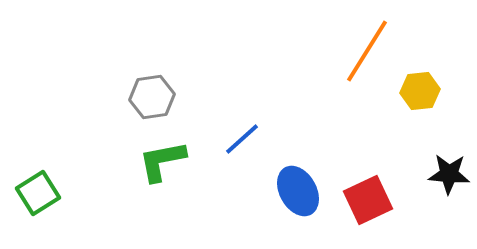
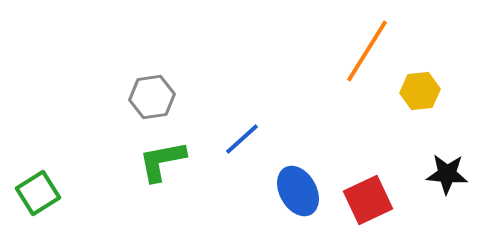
black star: moved 2 px left
